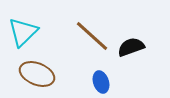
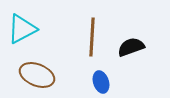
cyan triangle: moved 1 px left, 3 px up; rotated 16 degrees clockwise
brown line: moved 1 px down; rotated 51 degrees clockwise
brown ellipse: moved 1 px down
